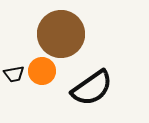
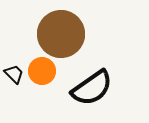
black trapezoid: rotated 125 degrees counterclockwise
